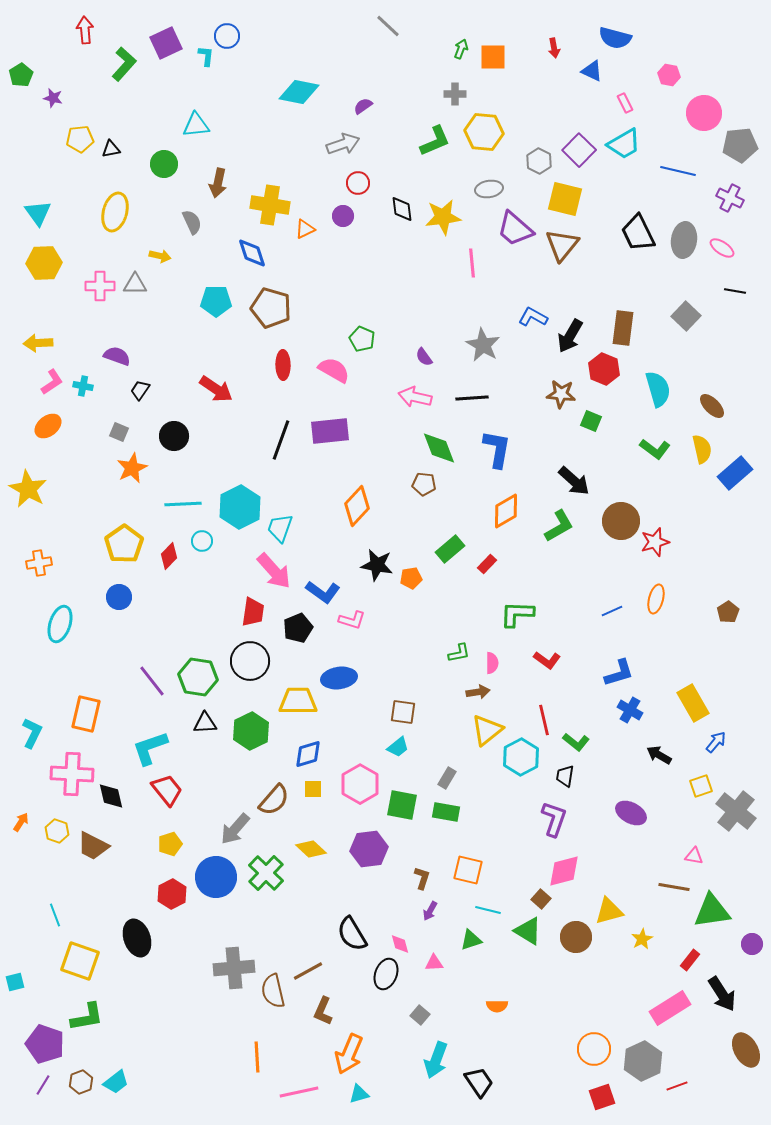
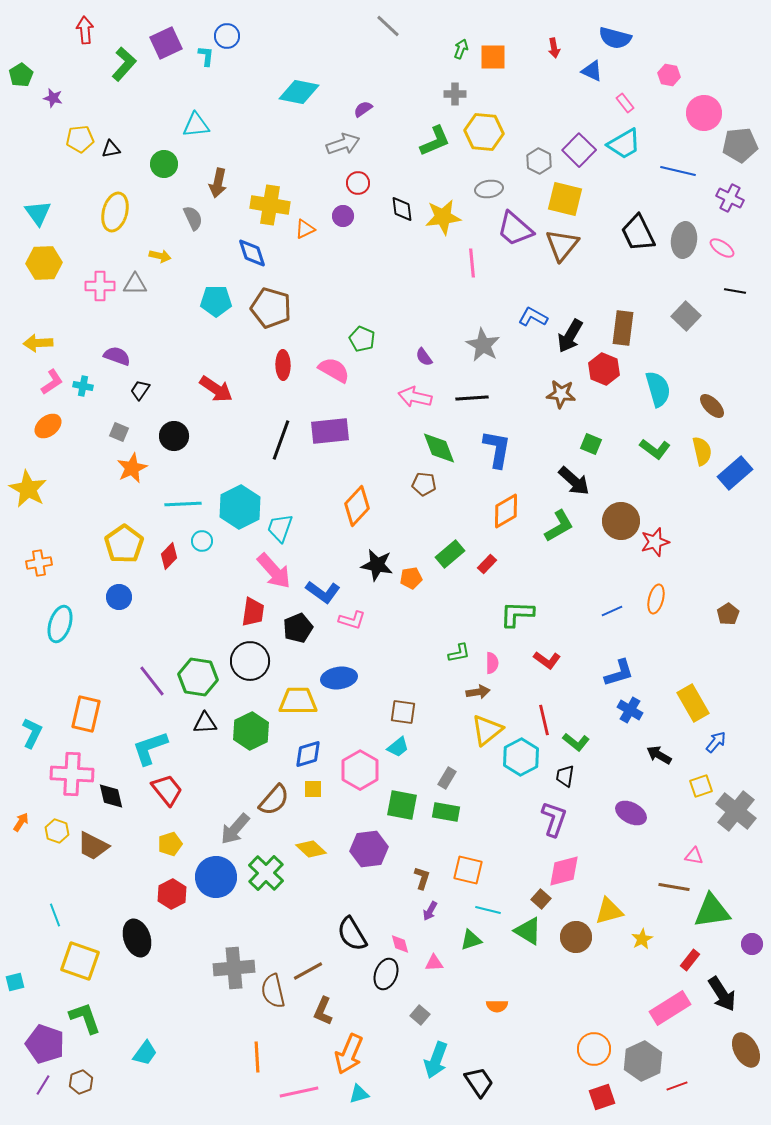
pink rectangle at (625, 103): rotated 12 degrees counterclockwise
purple semicircle at (363, 106): moved 3 px down
gray semicircle at (192, 222): moved 1 px right, 4 px up
green square at (591, 421): moved 23 px down
yellow semicircle at (702, 449): moved 2 px down
green rectangle at (450, 549): moved 5 px down
brown pentagon at (728, 612): moved 2 px down
pink hexagon at (360, 784): moved 14 px up
green L-shape at (87, 1017): moved 2 px left, 1 px down; rotated 99 degrees counterclockwise
cyan trapezoid at (116, 1082): moved 29 px right, 29 px up; rotated 16 degrees counterclockwise
